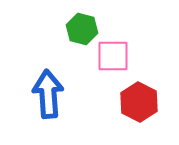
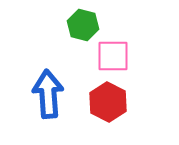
green hexagon: moved 1 px right, 4 px up
red hexagon: moved 31 px left
